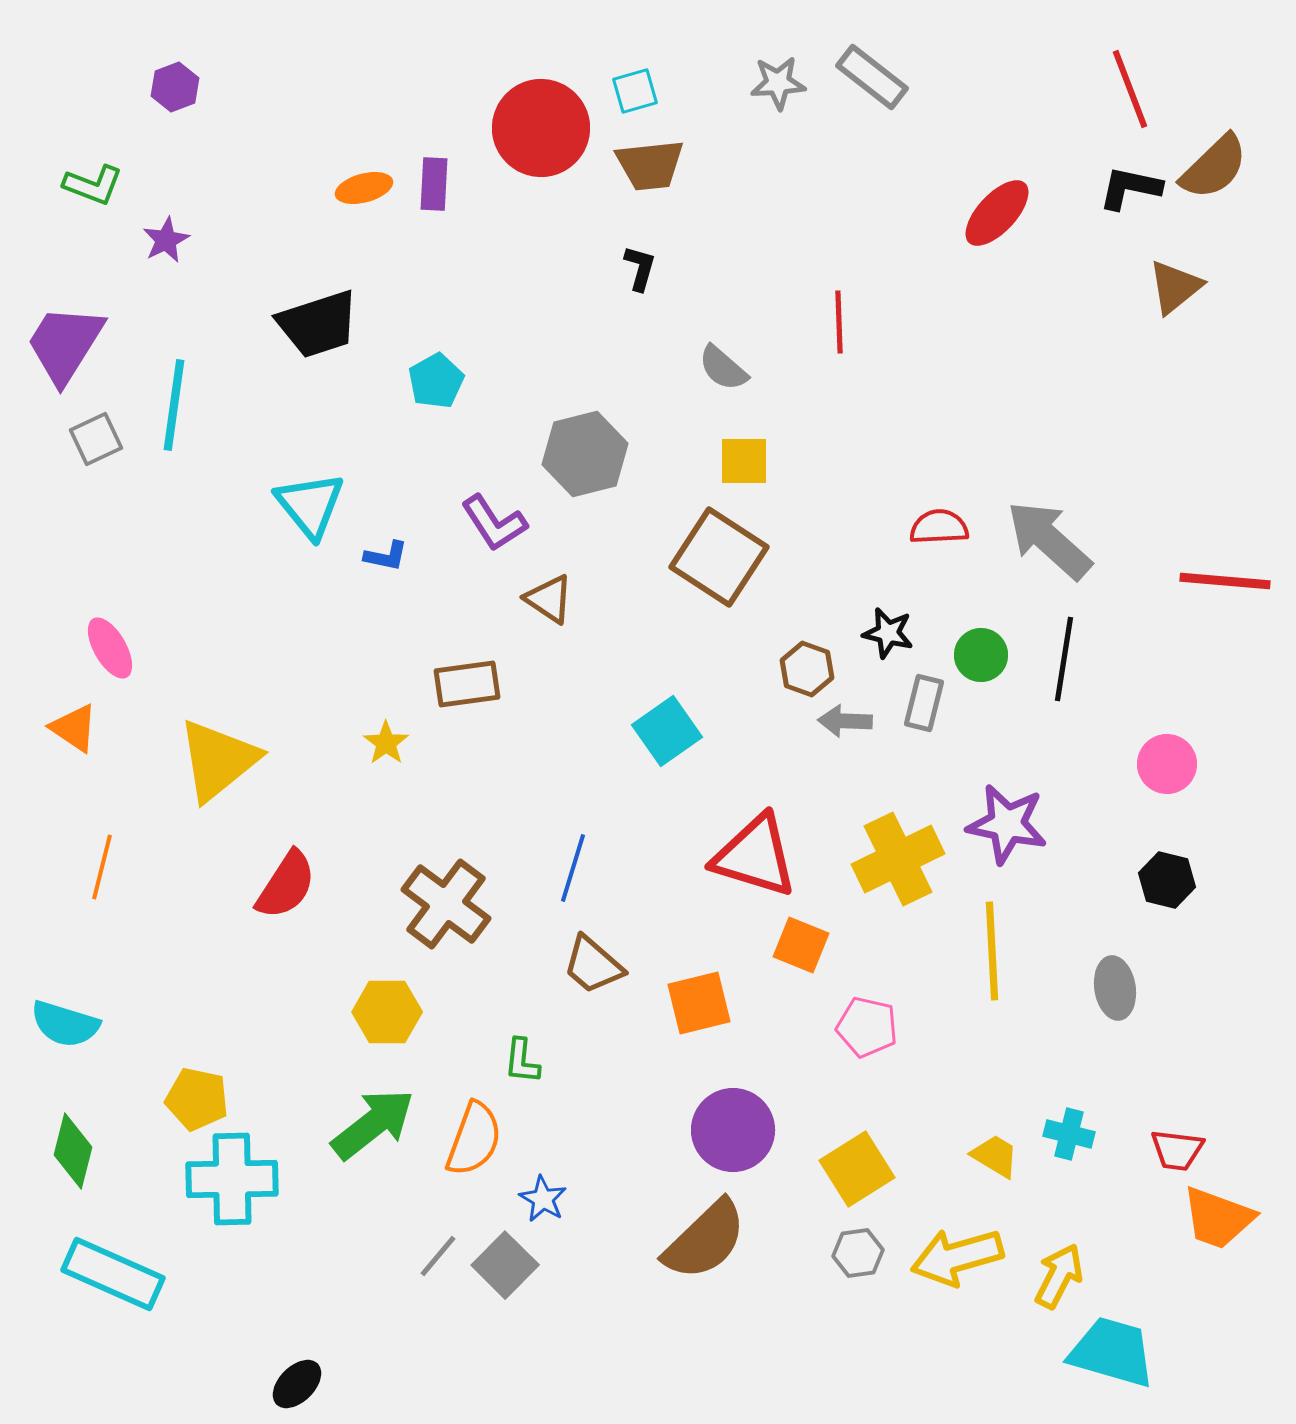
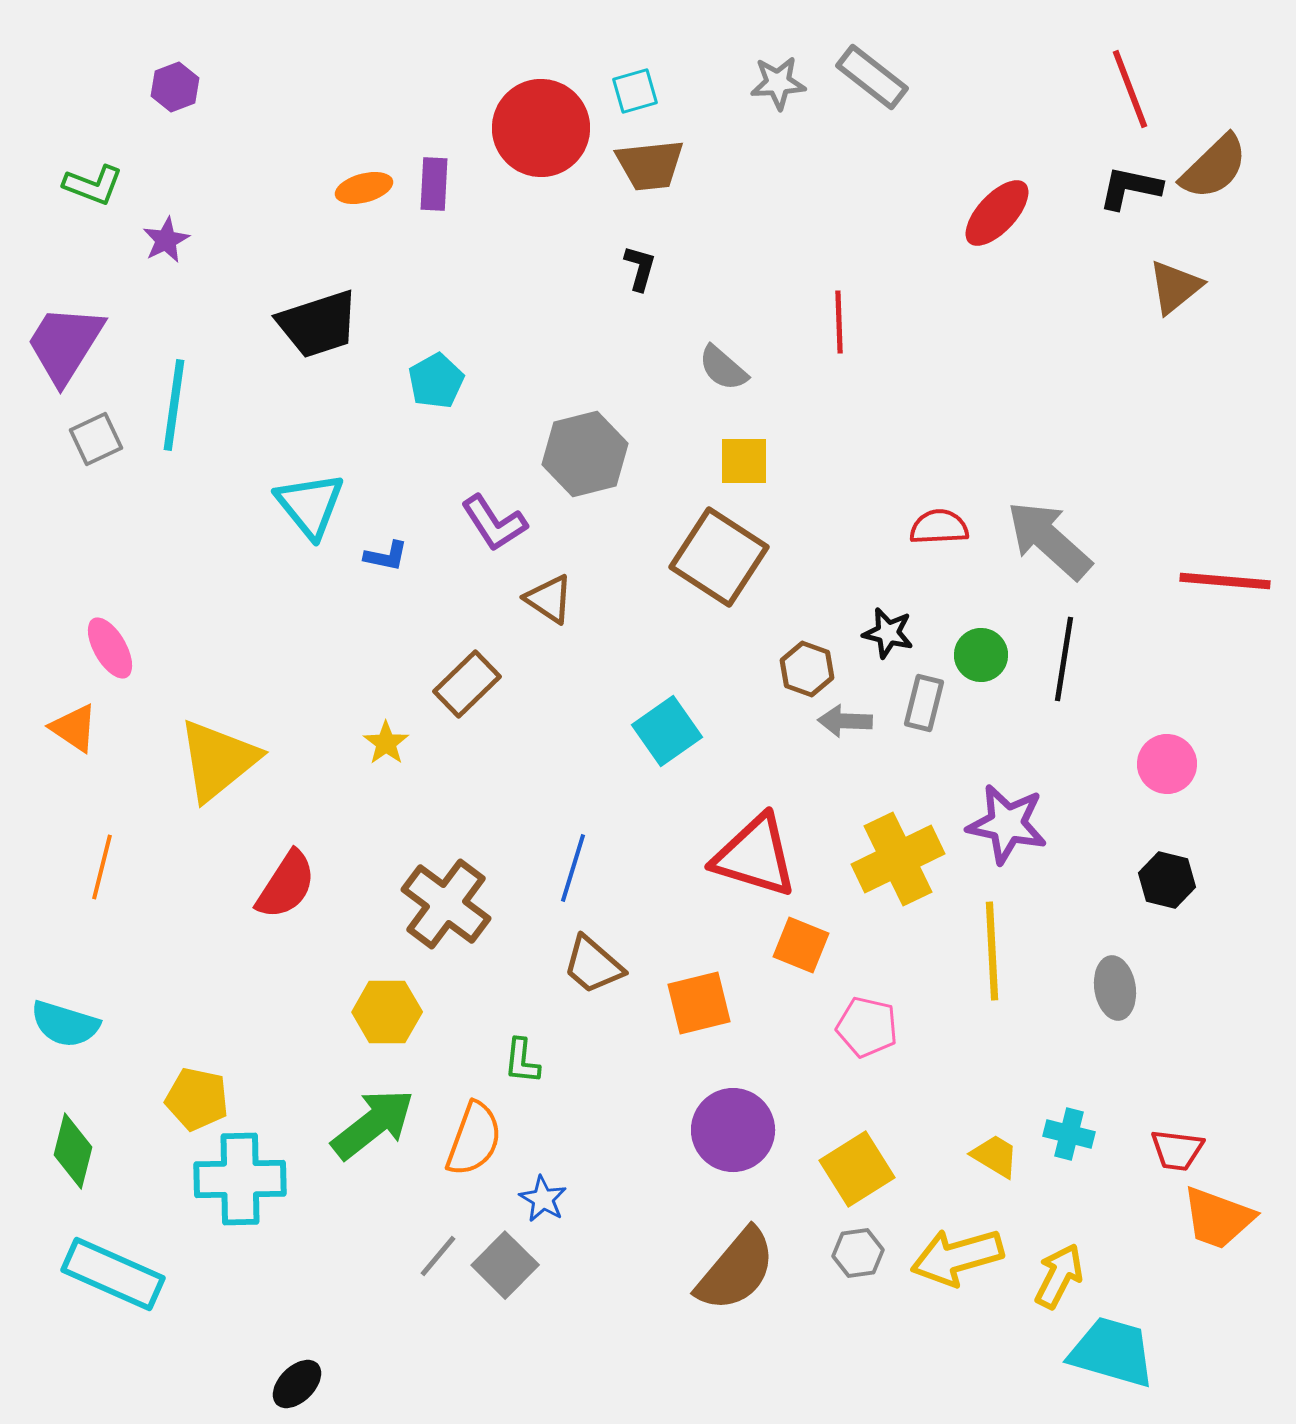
brown rectangle at (467, 684): rotated 36 degrees counterclockwise
cyan cross at (232, 1179): moved 8 px right
brown semicircle at (705, 1240): moved 31 px right, 30 px down; rotated 6 degrees counterclockwise
